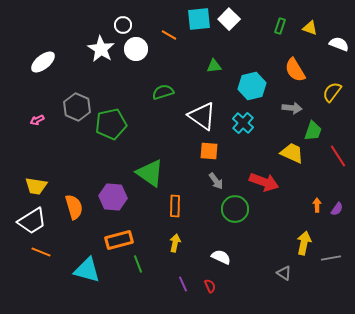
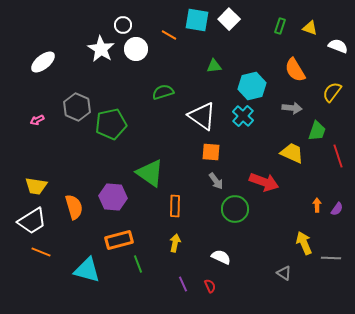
cyan square at (199, 19): moved 2 px left, 1 px down; rotated 15 degrees clockwise
white semicircle at (339, 44): moved 1 px left, 2 px down
cyan cross at (243, 123): moved 7 px up
green trapezoid at (313, 131): moved 4 px right
orange square at (209, 151): moved 2 px right, 1 px down
red line at (338, 156): rotated 15 degrees clockwise
yellow arrow at (304, 243): rotated 35 degrees counterclockwise
gray line at (331, 258): rotated 12 degrees clockwise
